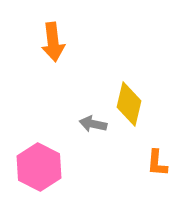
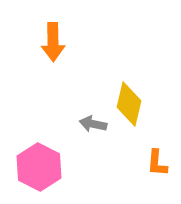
orange arrow: rotated 6 degrees clockwise
